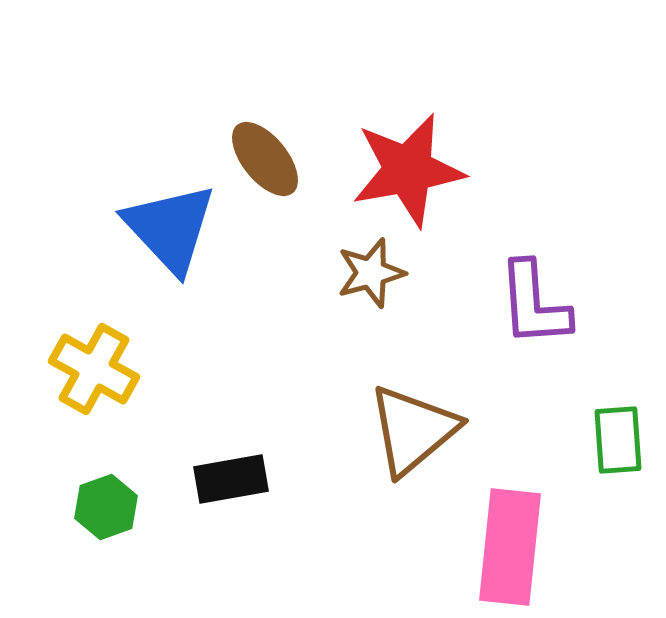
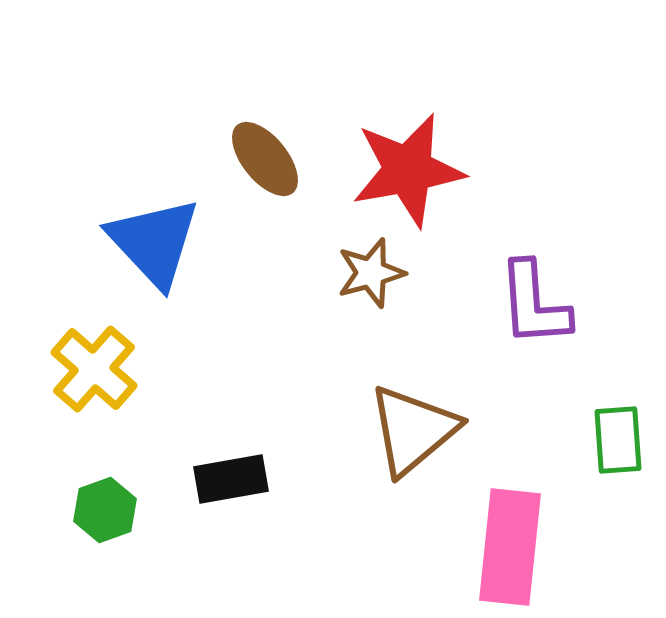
blue triangle: moved 16 px left, 14 px down
yellow cross: rotated 12 degrees clockwise
green hexagon: moved 1 px left, 3 px down
